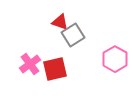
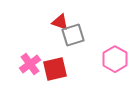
gray square: rotated 15 degrees clockwise
